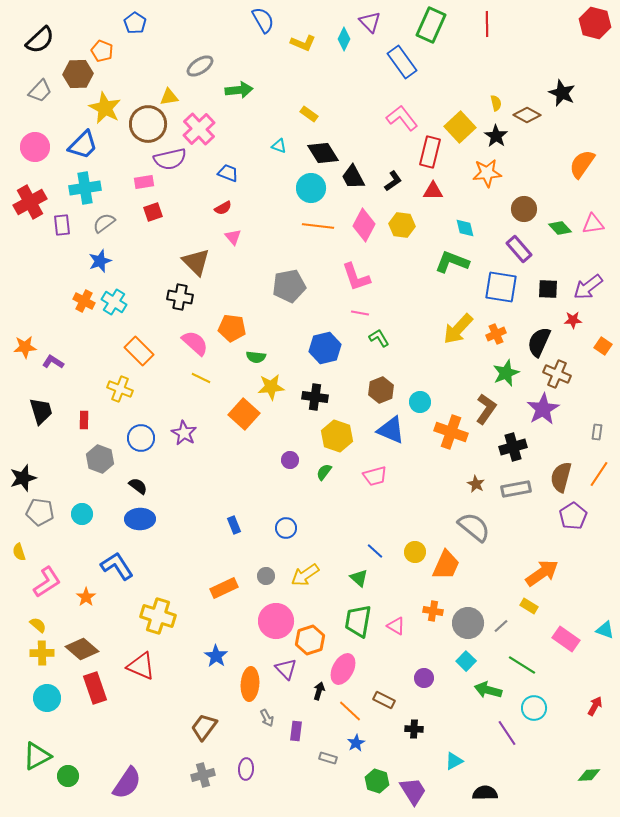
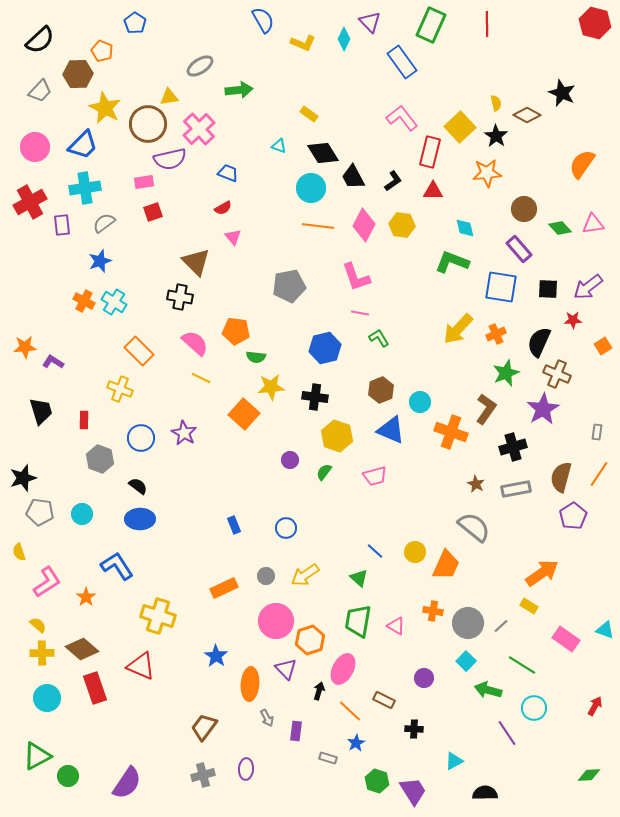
orange pentagon at (232, 328): moved 4 px right, 3 px down
orange square at (603, 346): rotated 24 degrees clockwise
